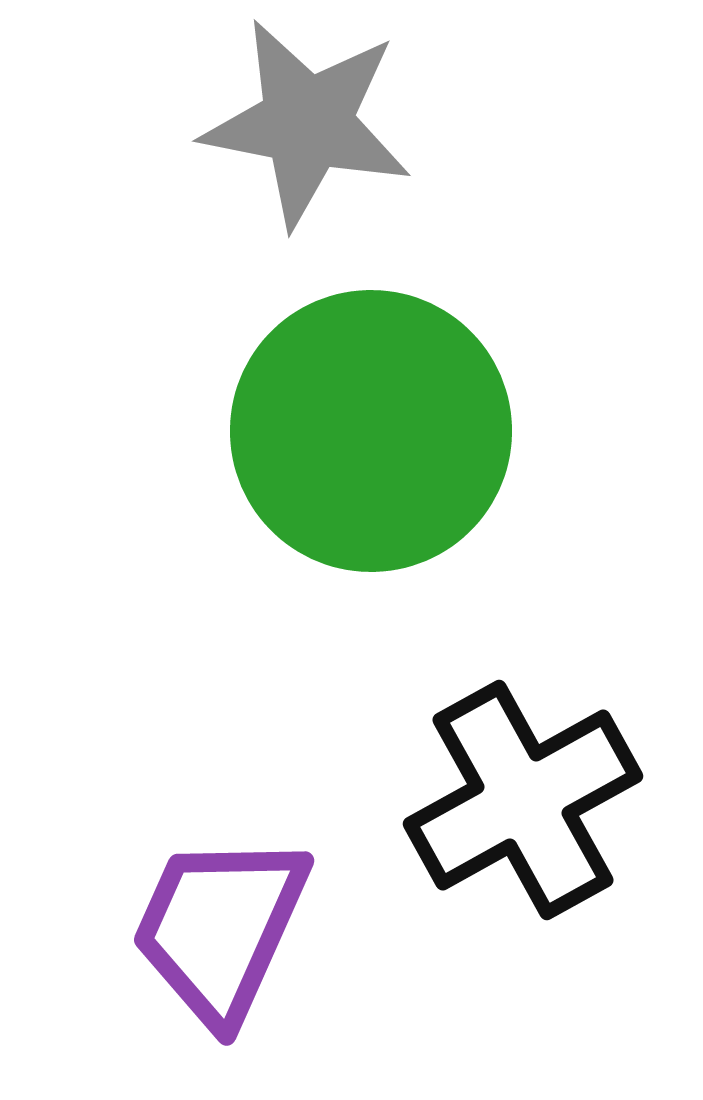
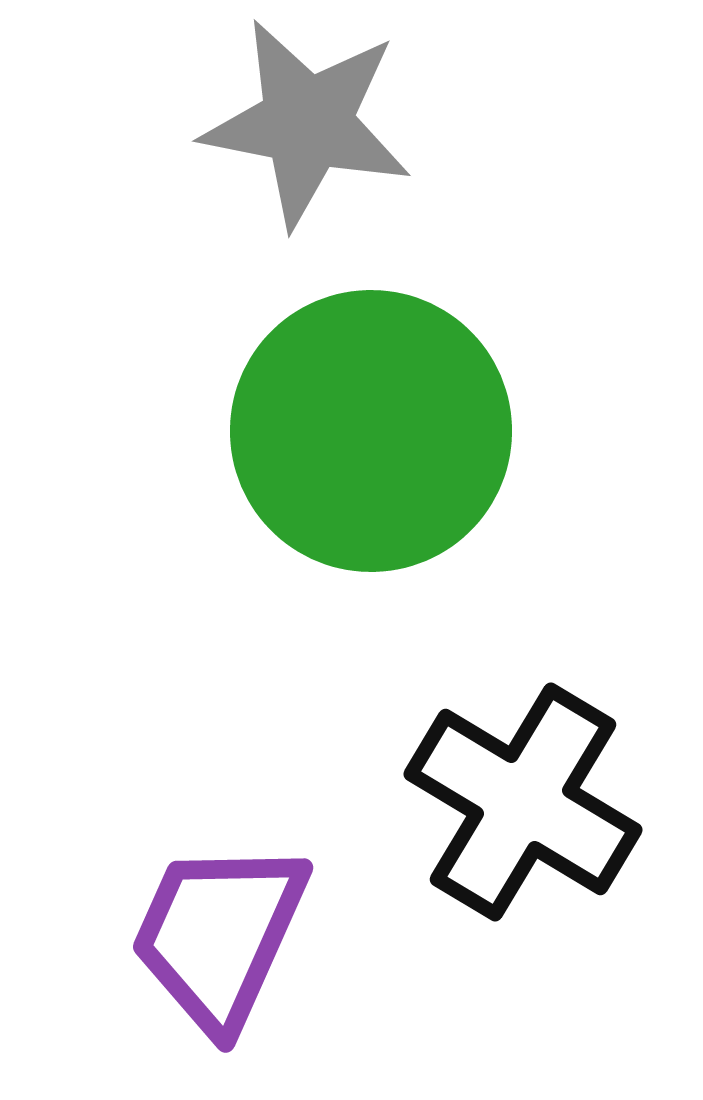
black cross: moved 2 px down; rotated 30 degrees counterclockwise
purple trapezoid: moved 1 px left, 7 px down
